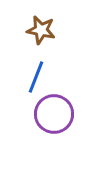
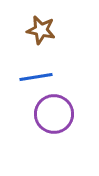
blue line: rotated 60 degrees clockwise
